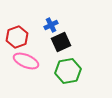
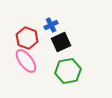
red hexagon: moved 10 px right, 1 px down; rotated 20 degrees counterclockwise
pink ellipse: rotated 30 degrees clockwise
